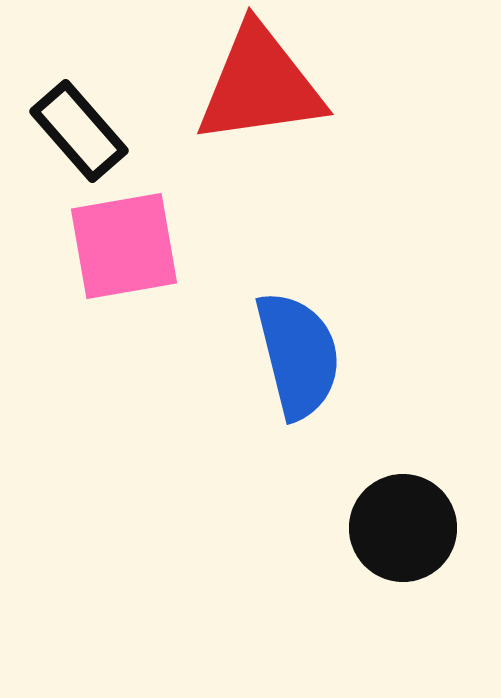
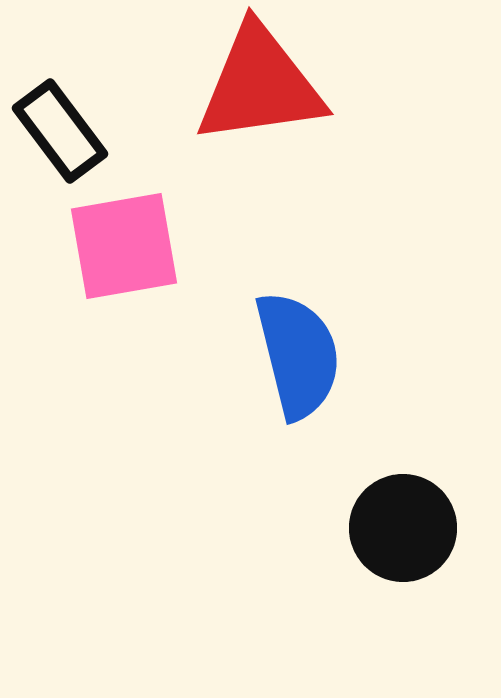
black rectangle: moved 19 px left; rotated 4 degrees clockwise
